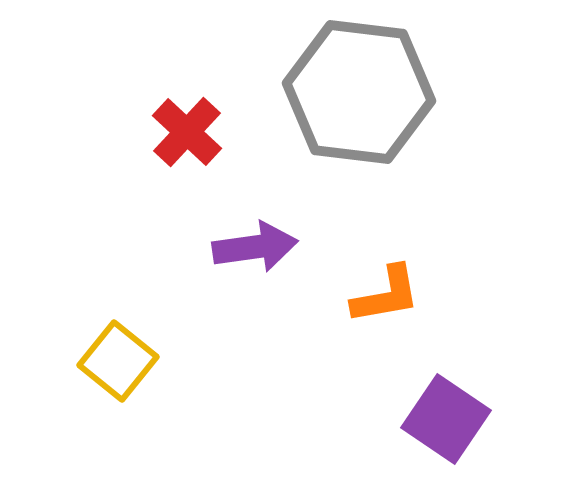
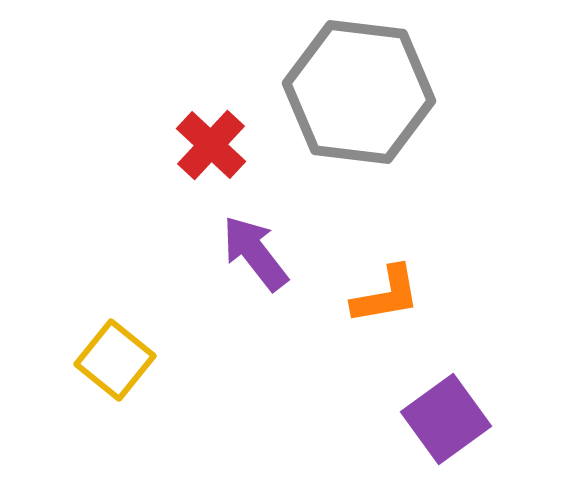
red cross: moved 24 px right, 13 px down
purple arrow: moved 6 px down; rotated 120 degrees counterclockwise
yellow square: moved 3 px left, 1 px up
purple square: rotated 20 degrees clockwise
